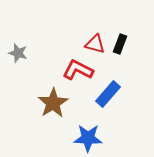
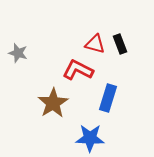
black rectangle: rotated 42 degrees counterclockwise
blue rectangle: moved 4 px down; rotated 24 degrees counterclockwise
blue star: moved 2 px right
